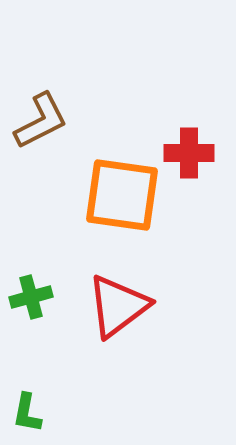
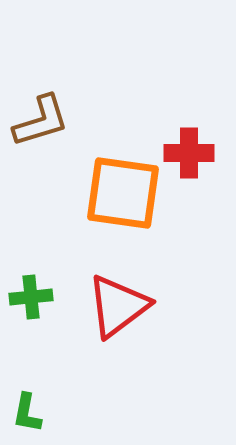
brown L-shape: rotated 10 degrees clockwise
orange square: moved 1 px right, 2 px up
green cross: rotated 9 degrees clockwise
